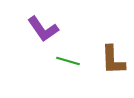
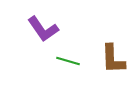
brown L-shape: moved 1 px up
